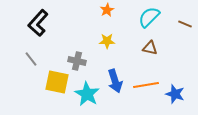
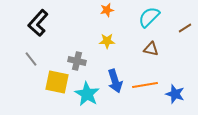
orange star: rotated 16 degrees clockwise
brown line: moved 4 px down; rotated 56 degrees counterclockwise
brown triangle: moved 1 px right, 1 px down
orange line: moved 1 px left
